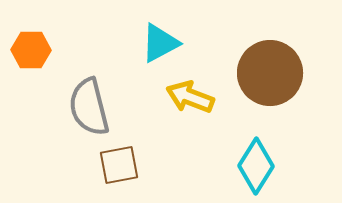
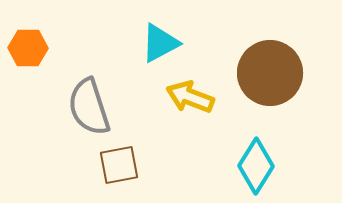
orange hexagon: moved 3 px left, 2 px up
gray semicircle: rotated 4 degrees counterclockwise
